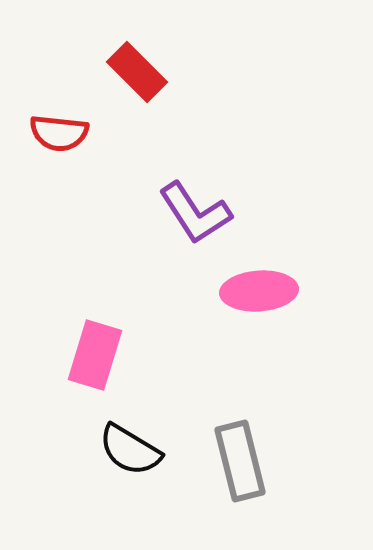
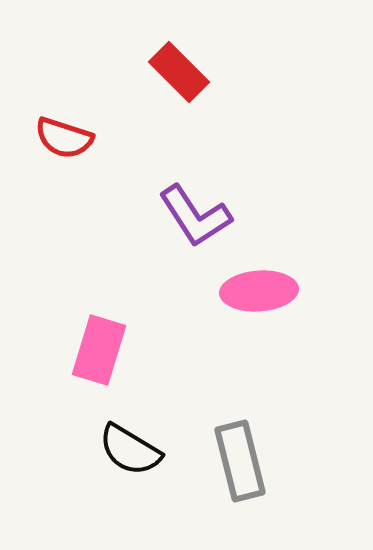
red rectangle: moved 42 px right
red semicircle: moved 5 px right, 5 px down; rotated 12 degrees clockwise
purple L-shape: moved 3 px down
pink rectangle: moved 4 px right, 5 px up
